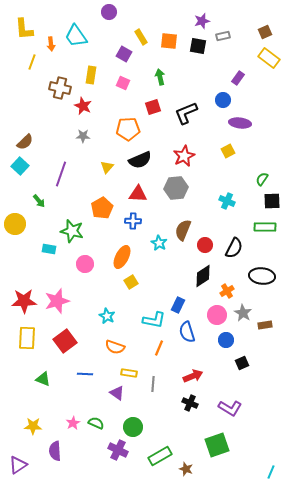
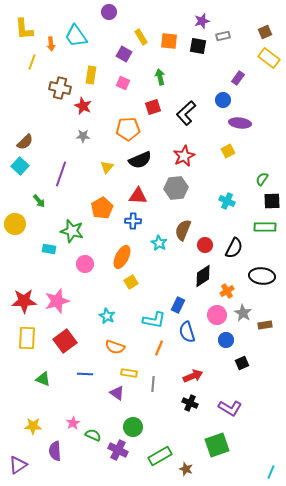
black L-shape at (186, 113): rotated 20 degrees counterclockwise
red triangle at (138, 194): moved 2 px down
green semicircle at (96, 423): moved 3 px left, 12 px down
